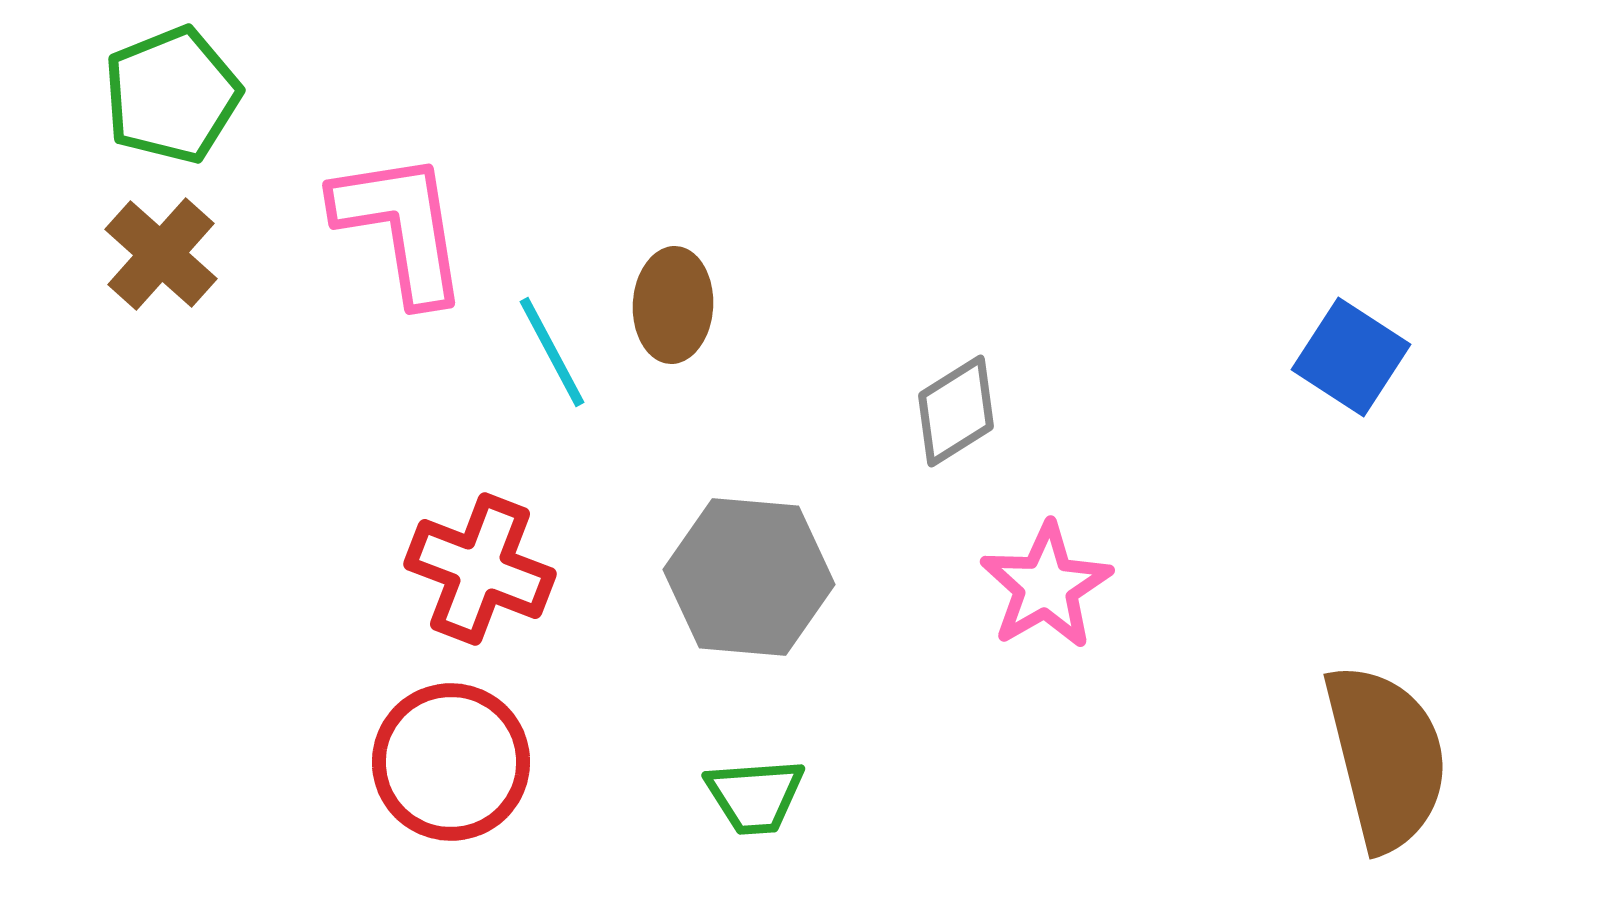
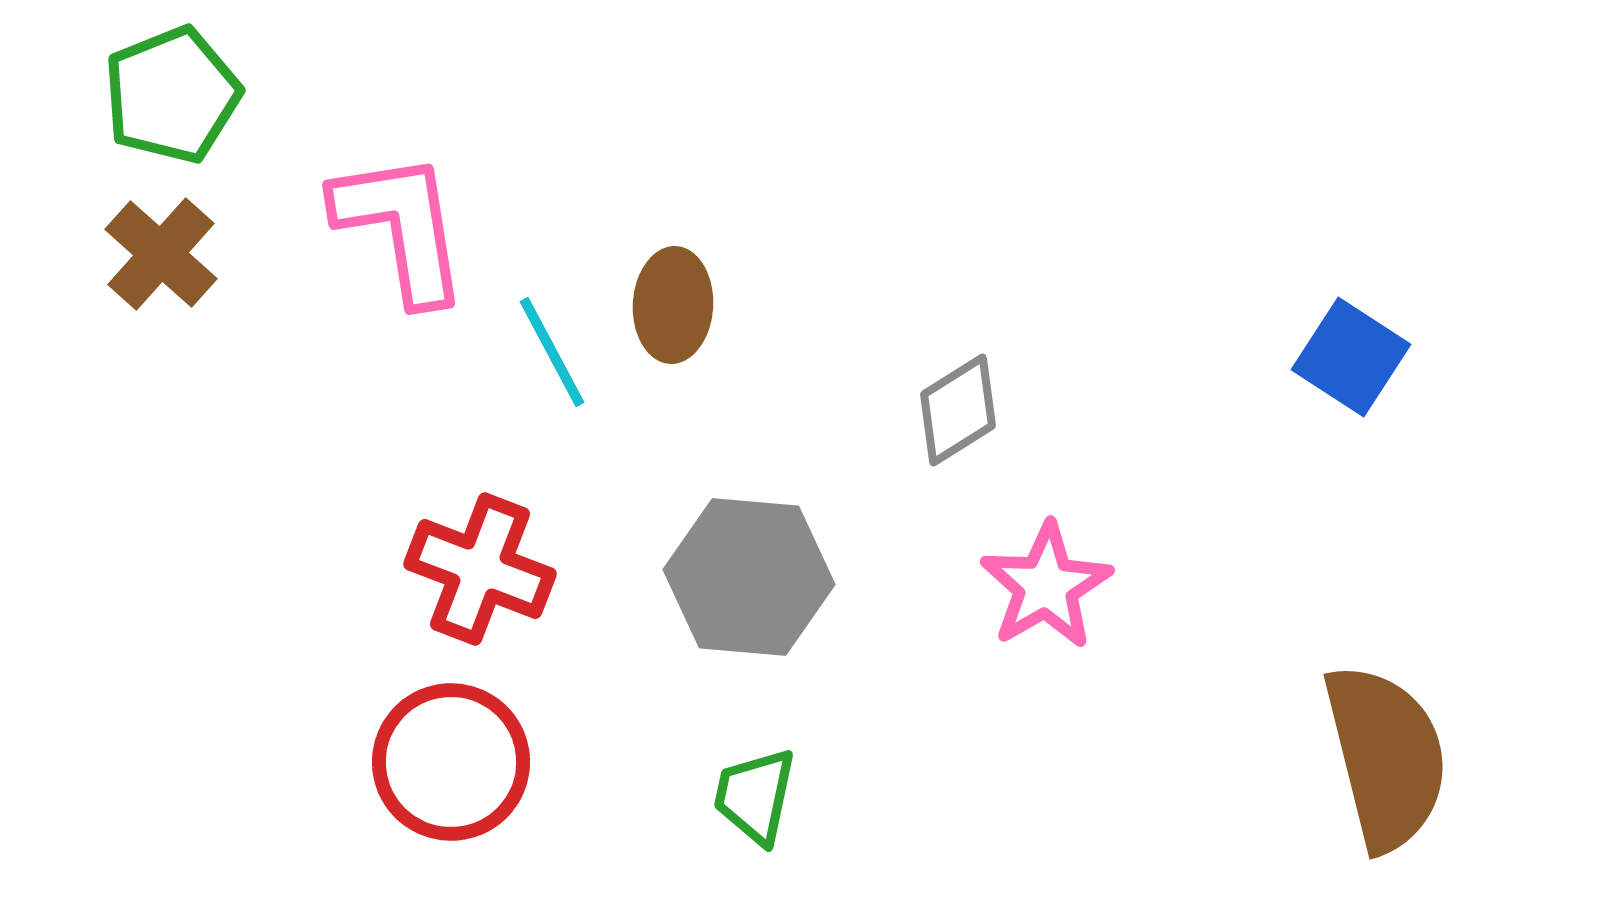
gray diamond: moved 2 px right, 1 px up
green trapezoid: rotated 106 degrees clockwise
